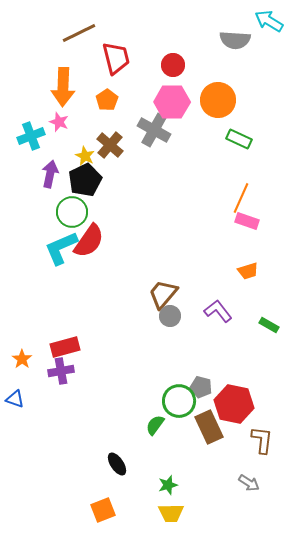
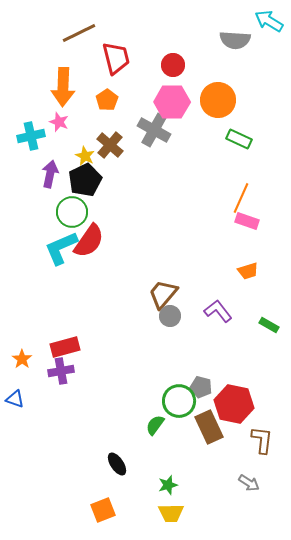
cyan cross at (31, 136): rotated 8 degrees clockwise
